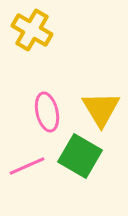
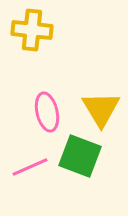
yellow cross: rotated 24 degrees counterclockwise
green square: rotated 9 degrees counterclockwise
pink line: moved 3 px right, 1 px down
